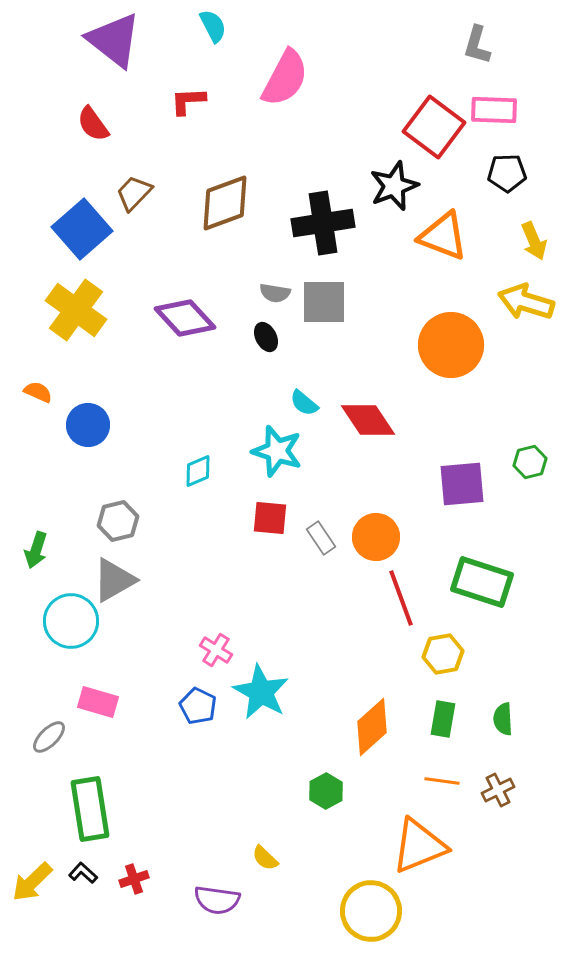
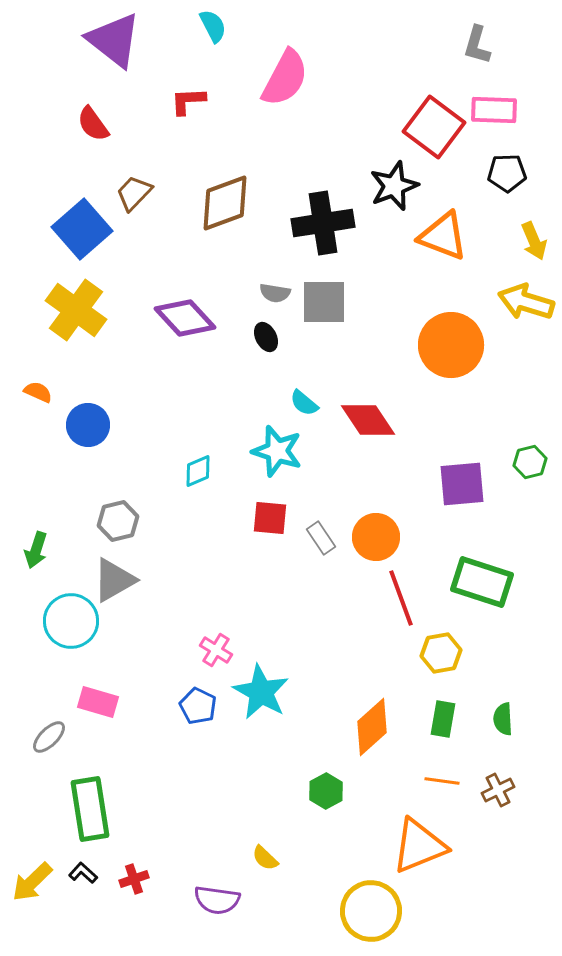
yellow hexagon at (443, 654): moved 2 px left, 1 px up
